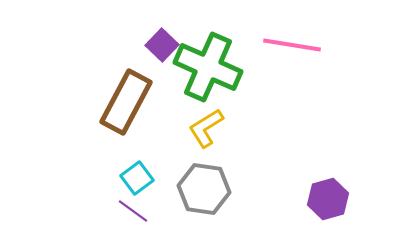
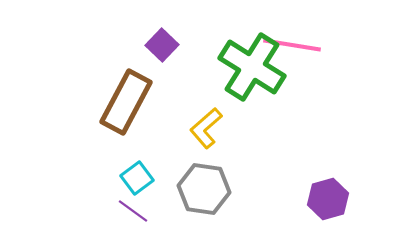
green cross: moved 44 px right; rotated 8 degrees clockwise
yellow L-shape: rotated 9 degrees counterclockwise
